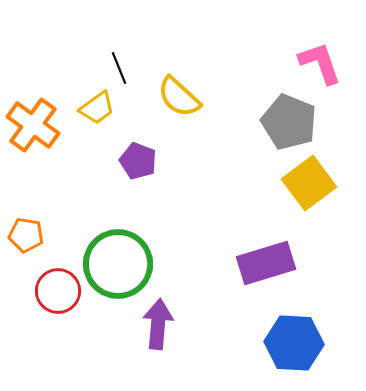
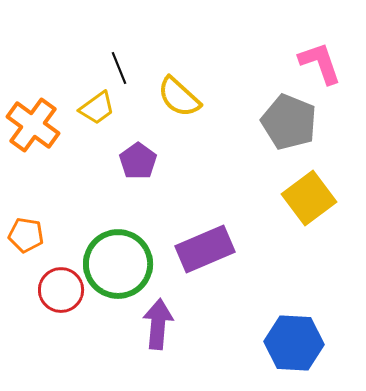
purple pentagon: rotated 15 degrees clockwise
yellow square: moved 15 px down
purple rectangle: moved 61 px left, 14 px up; rotated 6 degrees counterclockwise
red circle: moved 3 px right, 1 px up
